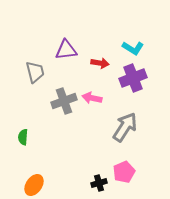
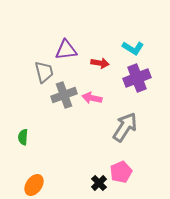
gray trapezoid: moved 9 px right
purple cross: moved 4 px right
gray cross: moved 6 px up
pink pentagon: moved 3 px left
black cross: rotated 28 degrees counterclockwise
